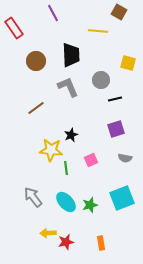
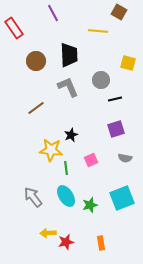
black trapezoid: moved 2 px left
cyan ellipse: moved 6 px up; rotated 10 degrees clockwise
